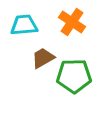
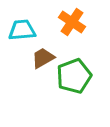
cyan trapezoid: moved 2 px left, 5 px down
green pentagon: rotated 20 degrees counterclockwise
